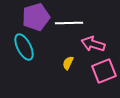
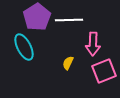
purple pentagon: moved 1 px right; rotated 16 degrees counterclockwise
white line: moved 3 px up
pink arrow: rotated 105 degrees counterclockwise
